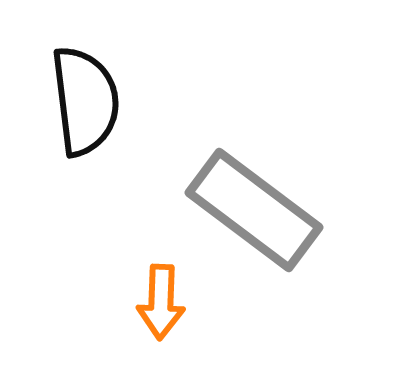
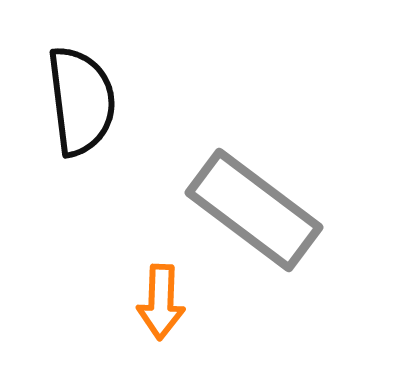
black semicircle: moved 4 px left
